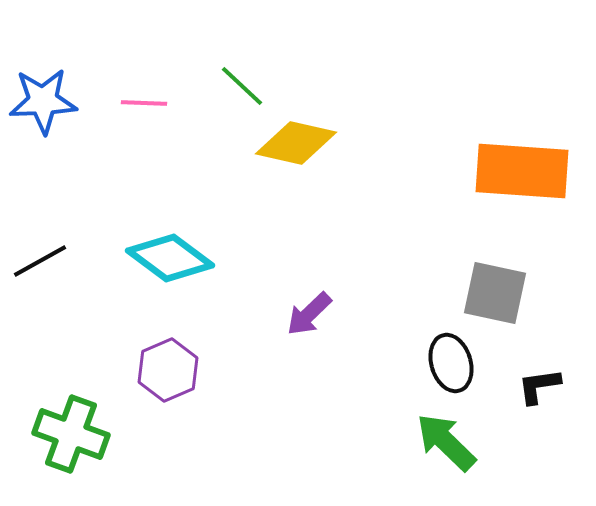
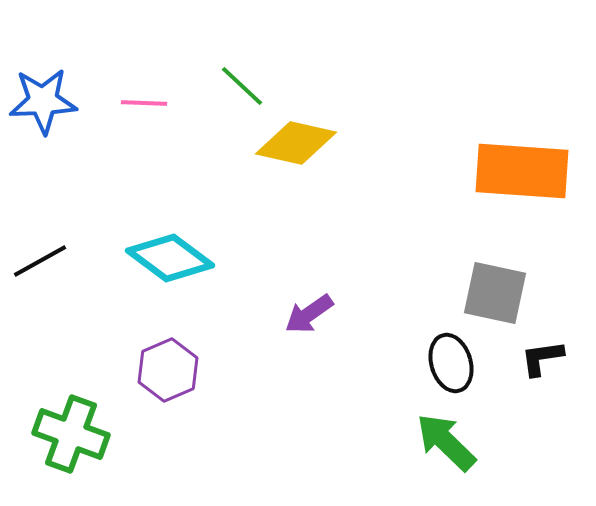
purple arrow: rotated 9 degrees clockwise
black L-shape: moved 3 px right, 28 px up
